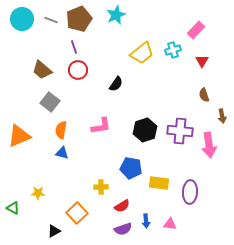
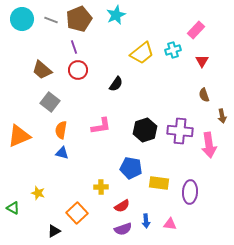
yellow star: rotated 16 degrees clockwise
